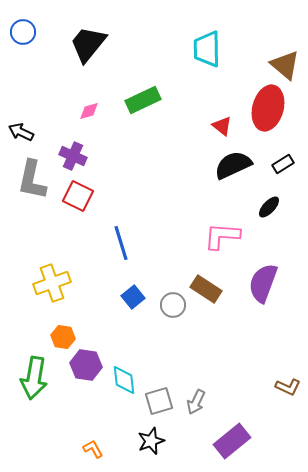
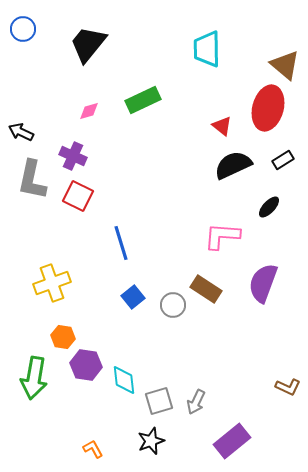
blue circle: moved 3 px up
black rectangle: moved 4 px up
